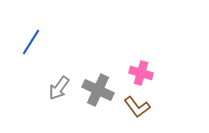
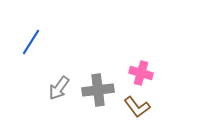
gray cross: rotated 32 degrees counterclockwise
